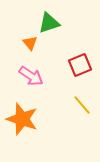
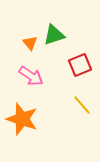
green triangle: moved 5 px right, 12 px down
